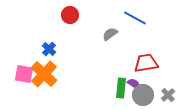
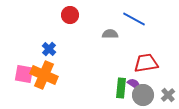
blue line: moved 1 px left, 1 px down
gray semicircle: rotated 35 degrees clockwise
orange cross: moved 1 px down; rotated 20 degrees counterclockwise
